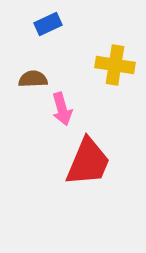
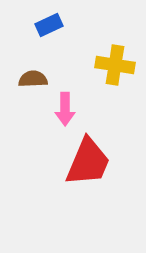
blue rectangle: moved 1 px right, 1 px down
pink arrow: moved 3 px right; rotated 16 degrees clockwise
